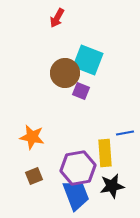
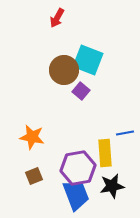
brown circle: moved 1 px left, 3 px up
purple square: rotated 18 degrees clockwise
